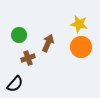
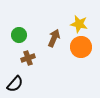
brown arrow: moved 6 px right, 5 px up
